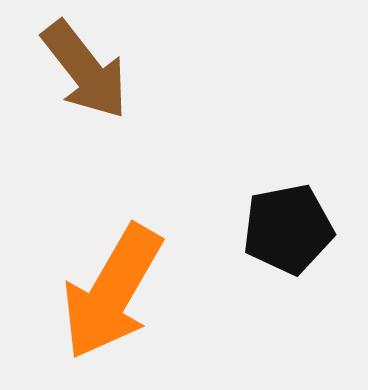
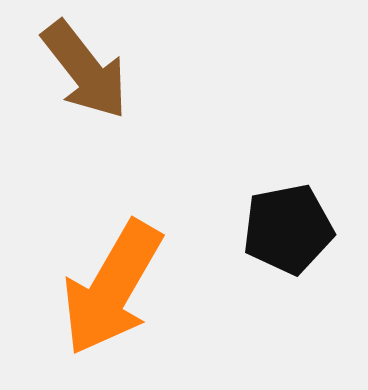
orange arrow: moved 4 px up
